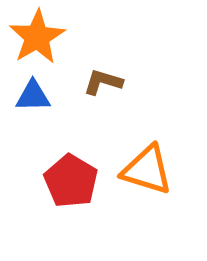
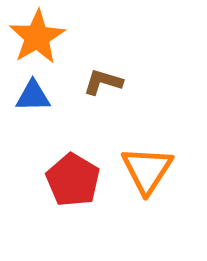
orange triangle: rotated 46 degrees clockwise
red pentagon: moved 2 px right, 1 px up
